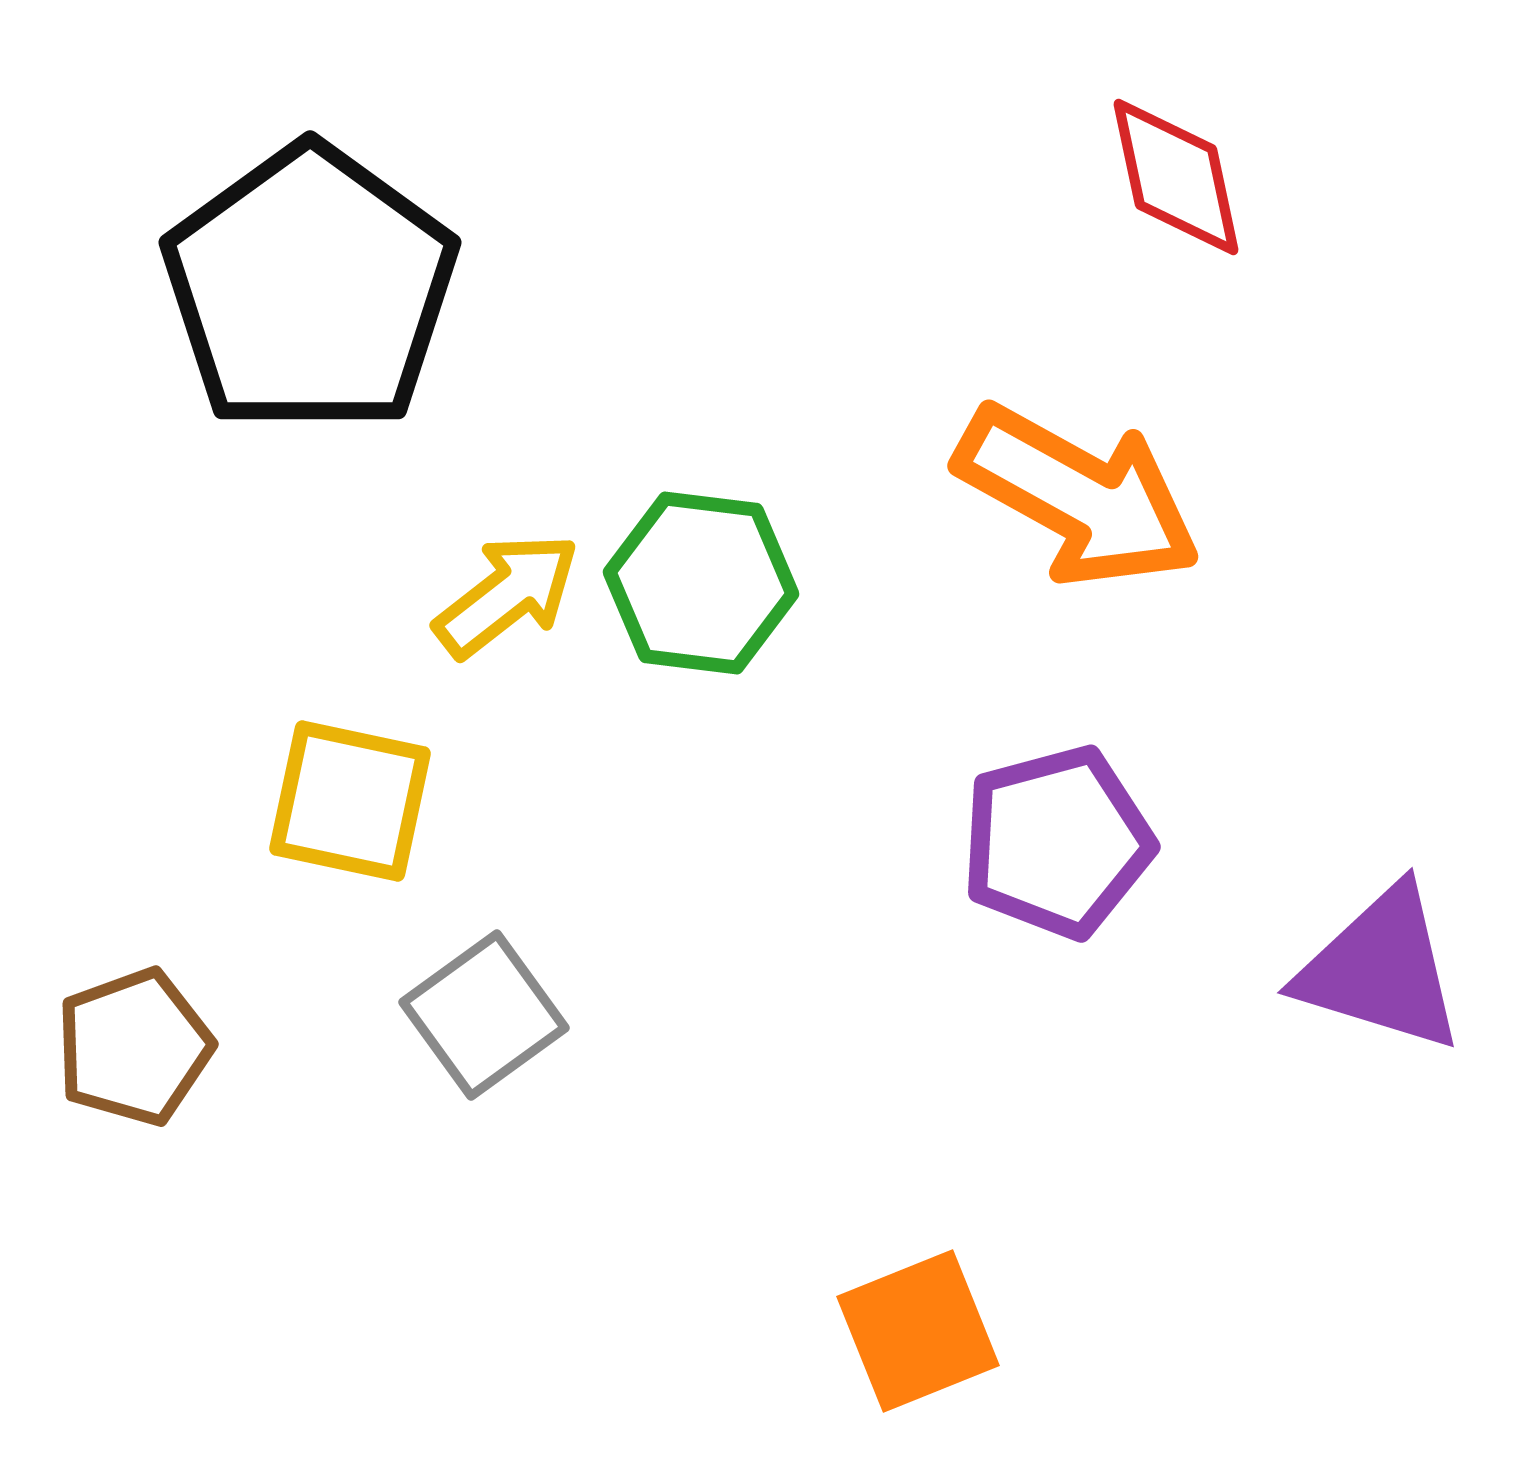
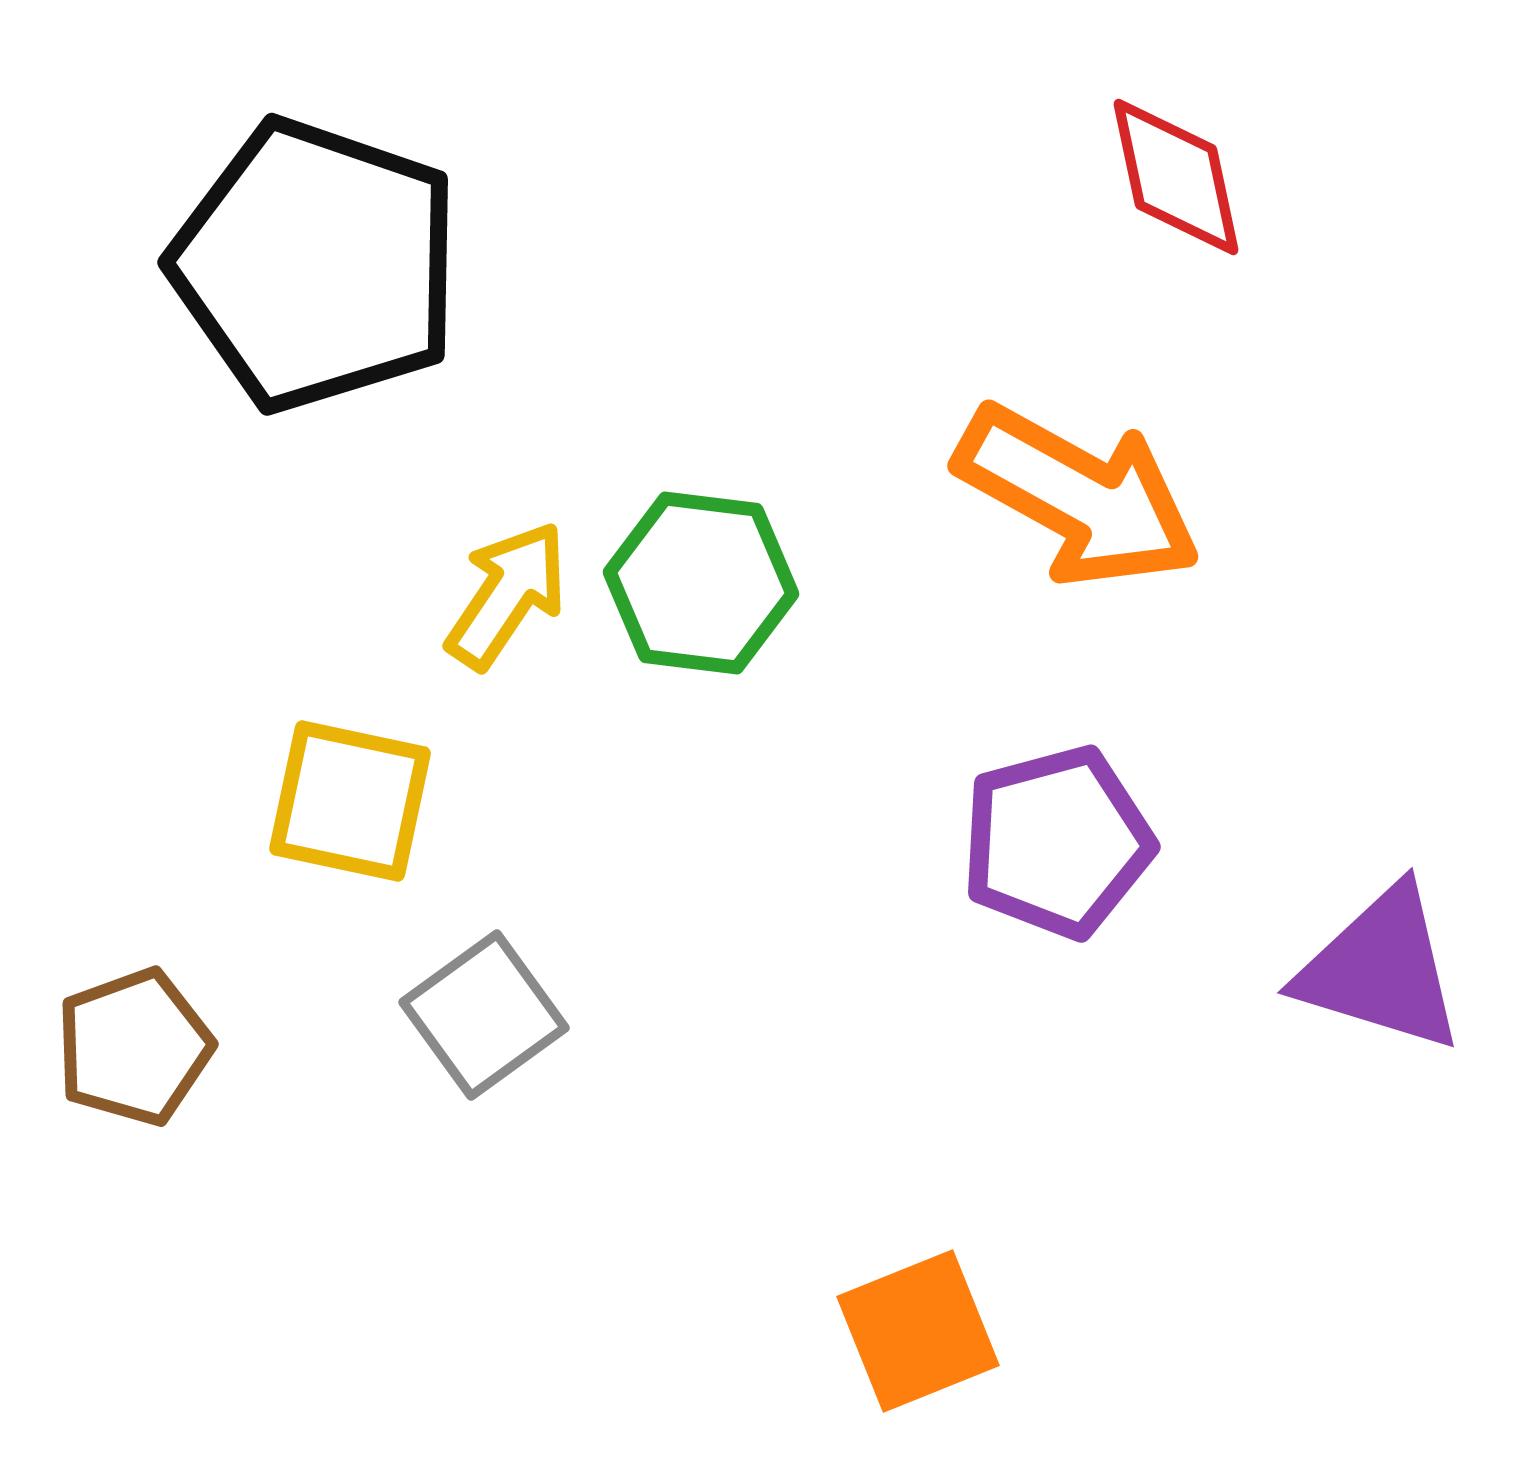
black pentagon: moved 6 px right, 24 px up; rotated 17 degrees counterclockwise
yellow arrow: rotated 18 degrees counterclockwise
